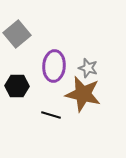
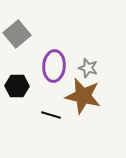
brown star: moved 2 px down
